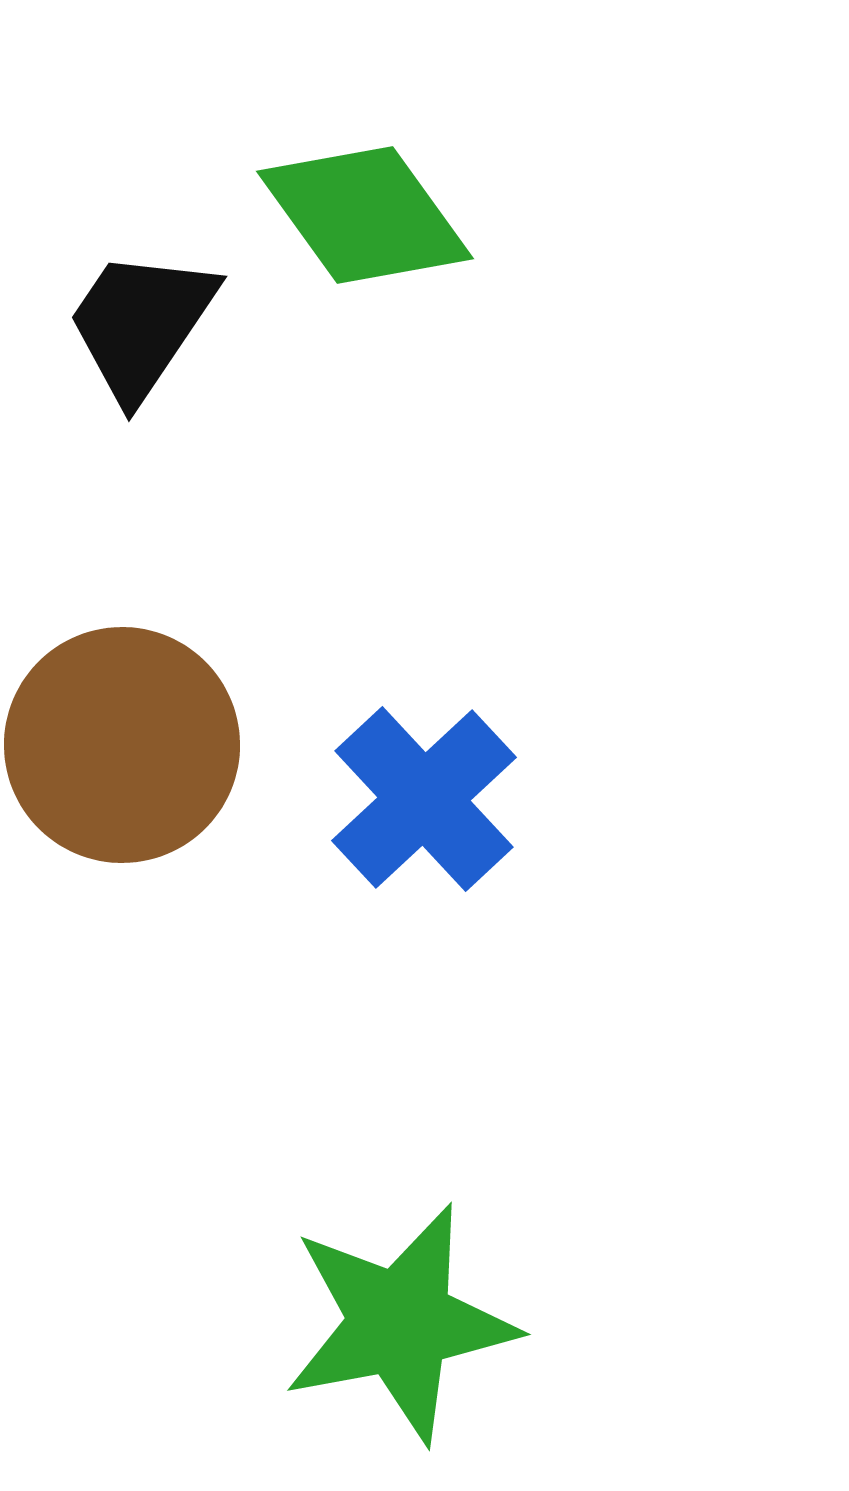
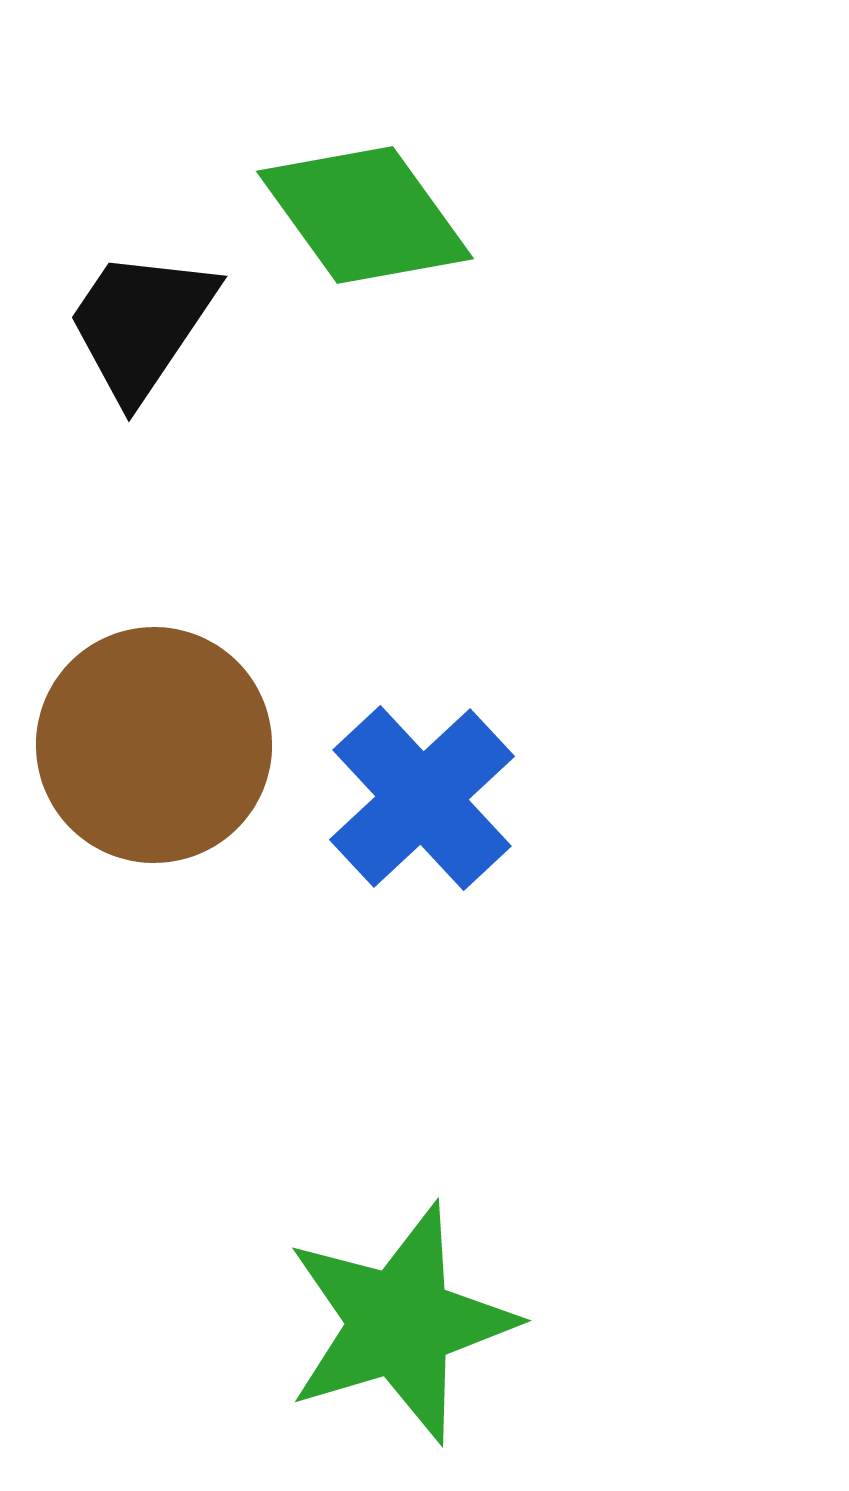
brown circle: moved 32 px right
blue cross: moved 2 px left, 1 px up
green star: rotated 6 degrees counterclockwise
